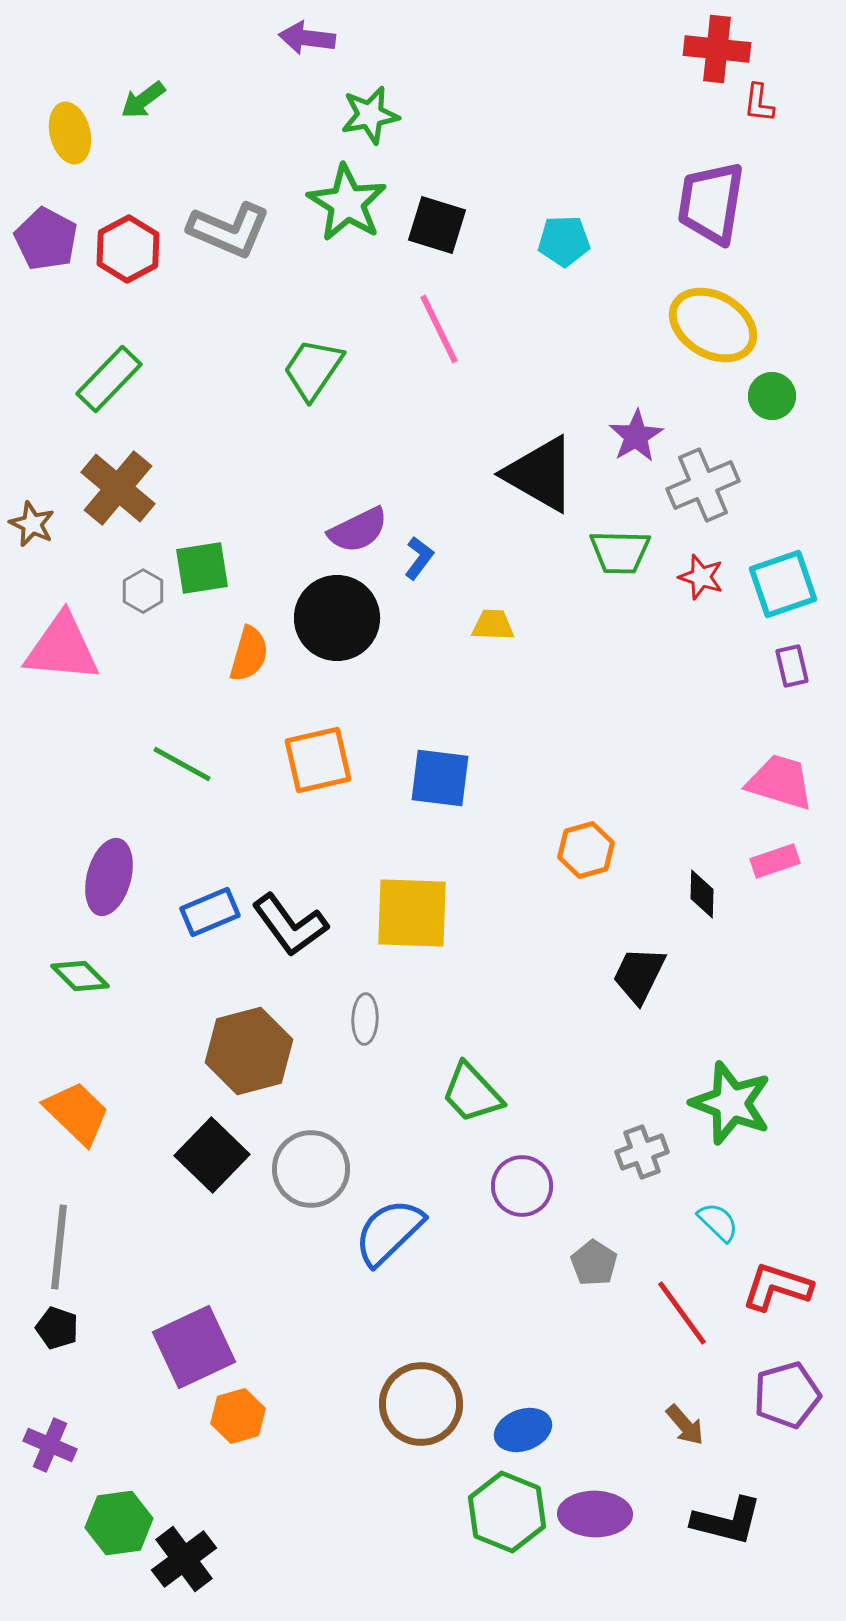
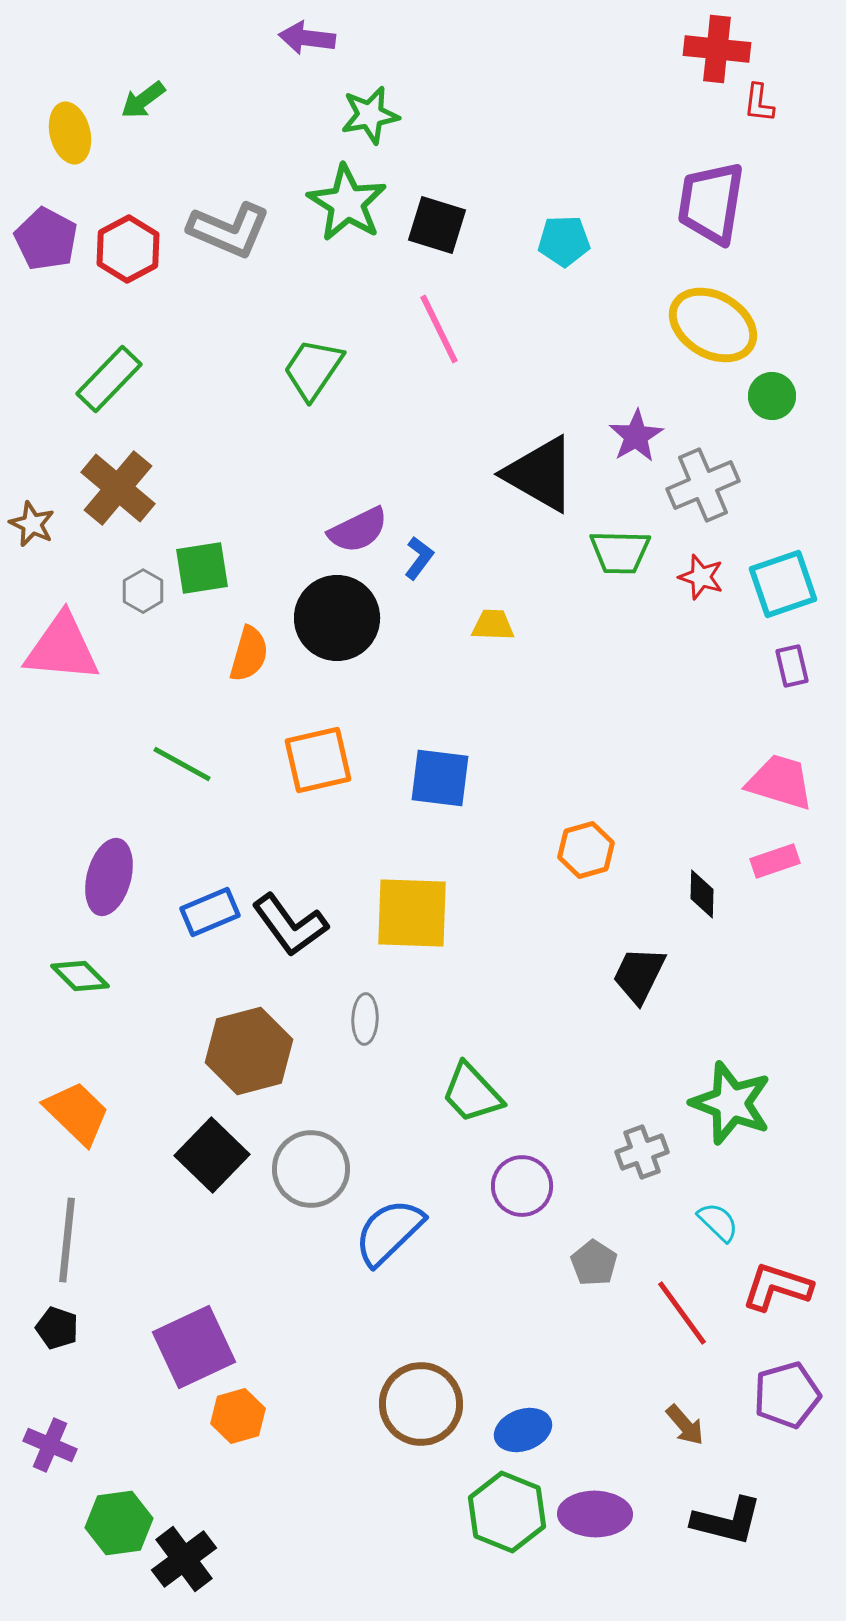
gray line at (59, 1247): moved 8 px right, 7 px up
